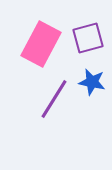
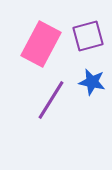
purple square: moved 2 px up
purple line: moved 3 px left, 1 px down
